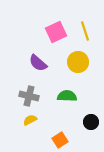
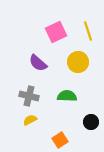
yellow line: moved 3 px right
